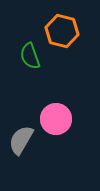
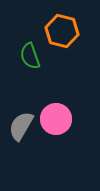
gray semicircle: moved 14 px up
